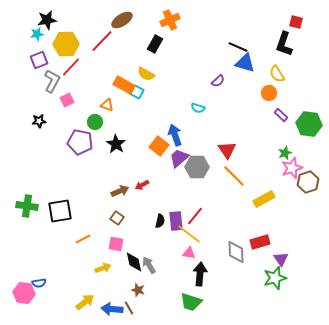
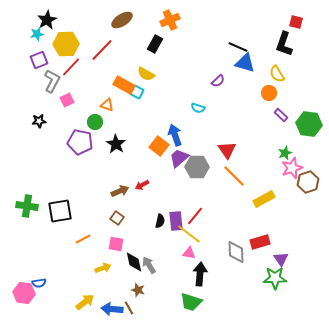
black star at (47, 20): rotated 18 degrees counterclockwise
red line at (102, 41): moved 9 px down
green star at (275, 278): rotated 15 degrees clockwise
